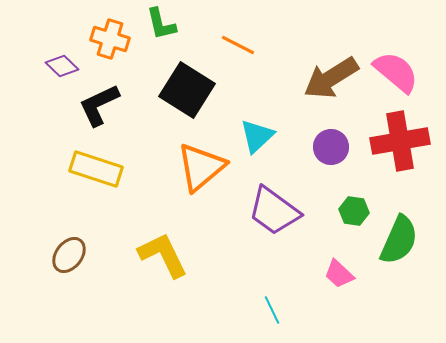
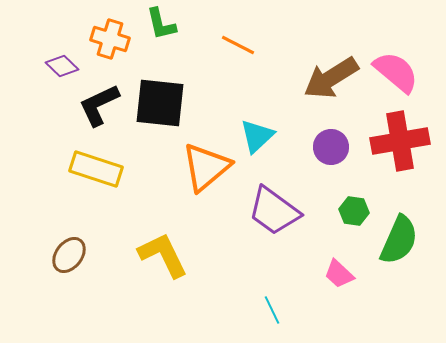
black square: moved 27 px left, 13 px down; rotated 26 degrees counterclockwise
orange triangle: moved 5 px right
